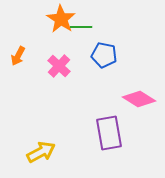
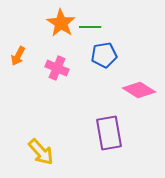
orange star: moved 4 px down
green line: moved 9 px right
blue pentagon: rotated 20 degrees counterclockwise
pink cross: moved 2 px left, 2 px down; rotated 20 degrees counterclockwise
pink diamond: moved 9 px up
yellow arrow: rotated 76 degrees clockwise
